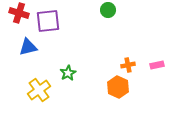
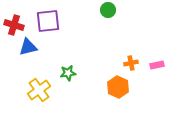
red cross: moved 5 px left, 12 px down
orange cross: moved 3 px right, 2 px up
green star: rotated 21 degrees clockwise
